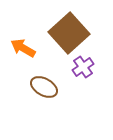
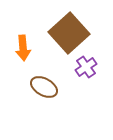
orange arrow: rotated 125 degrees counterclockwise
purple cross: moved 3 px right
